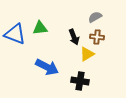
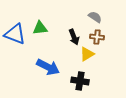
gray semicircle: rotated 64 degrees clockwise
blue arrow: moved 1 px right
